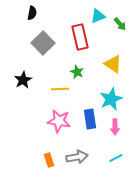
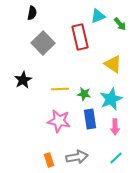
green star: moved 7 px right, 22 px down; rotated 16 degrees counterclockwise
cyan line: rotated 16 degrees counterclockwise
